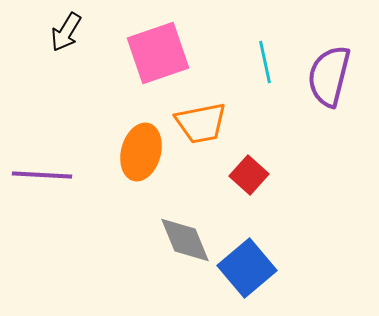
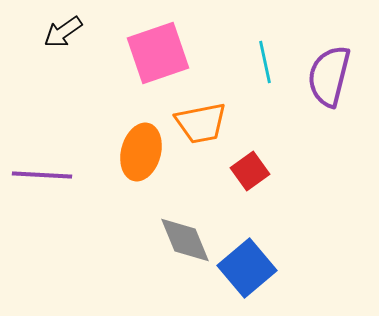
black arrow: moved 3 px left; rotated 24 degrees clockwise
red square: moved 1 px right, 4 px up; rotated 12 degrees clockwise
